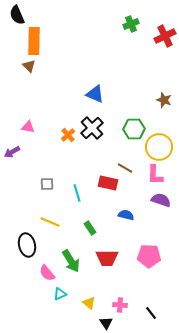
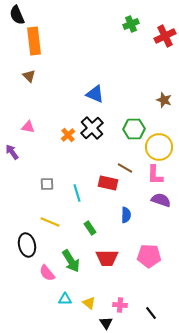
orange rectangle: rotated 8 degrees counterclockwise
brown triangle: moved 10 px down
purple arrow: rotated 84 degrees clockwise
blue semicircle: rotated 77 degrees clockwise
cyan triangle: moved 5 px right, 5 px down; rotated 24 degrees clockwise
